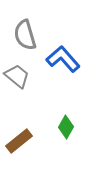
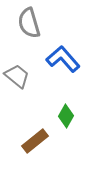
gray semicircle: moved 4 px right, 12 px up
green diamond: moved 11 px up
brown rectangle: moved 16 px right
